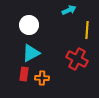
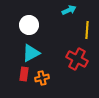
orange cross: rotated 16 degrees counterclockwise
